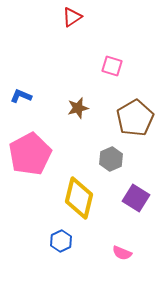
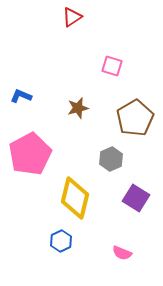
yellow diamond: moved 4 px left
